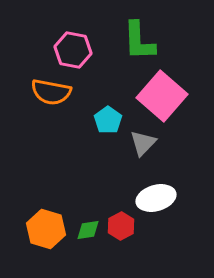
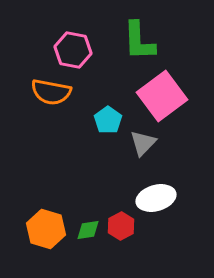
pink square: rotated 12 degrees clockwise
